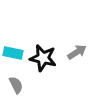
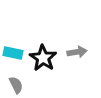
gray arrow: rotated 24 degrees clockwise
black star: rotated 20 degrees clockwise
